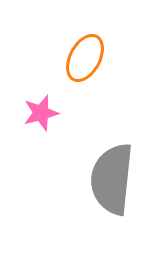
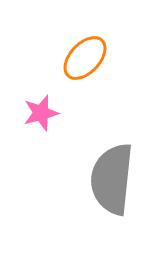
orange ellipse: rotated 15 degrees clockwise
